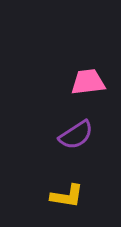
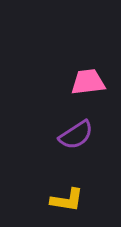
yellow L-shape: moved 4 px down
